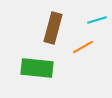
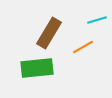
brown rectangle: moved 4 px left, 5 px down; rotated 16 degrees clockwise
green rectangle: rotated 12 degrees counterclockwise
